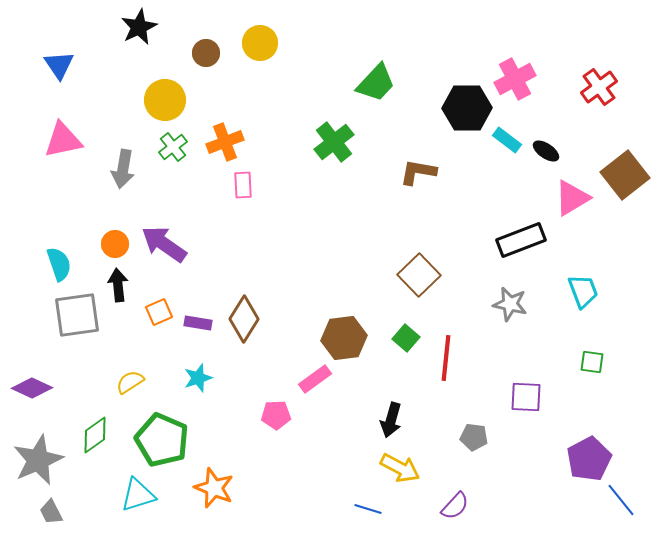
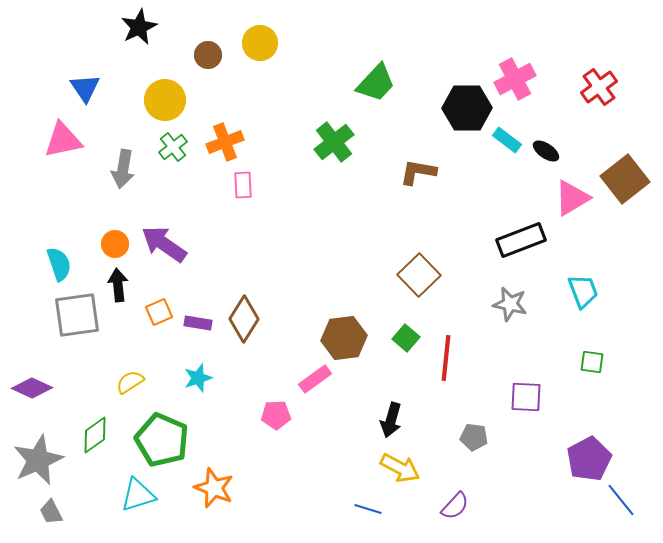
brown circle at (206, 53): moved 2 px right, 2 px down
blue triangle at (59, 65): moved 26 px right, 23 px down
brown square at (625, 175): moved 4 px down
